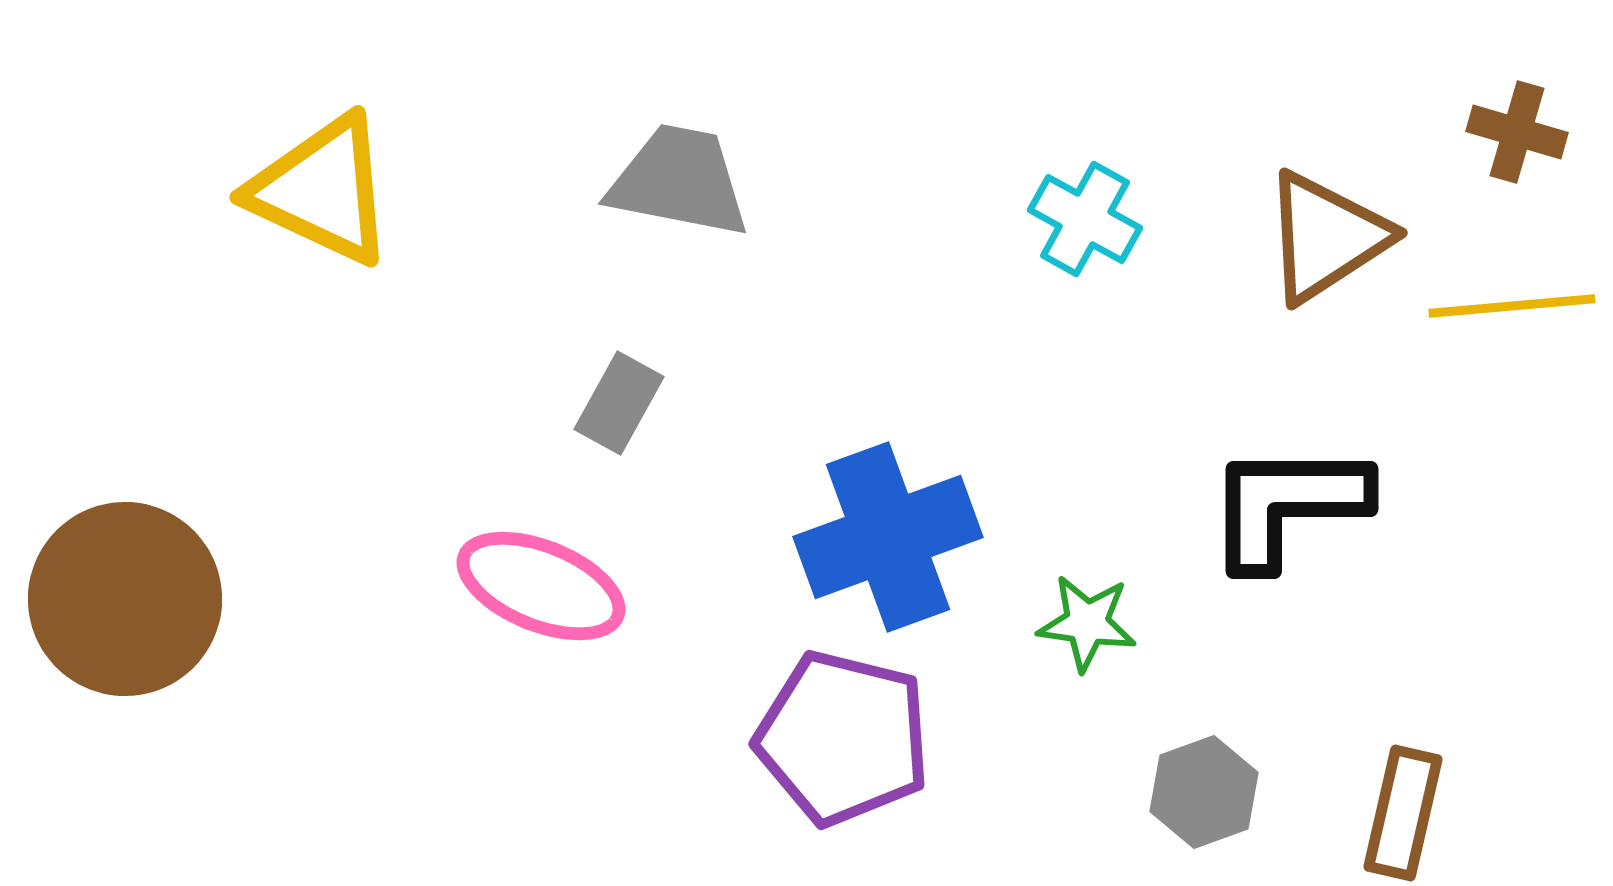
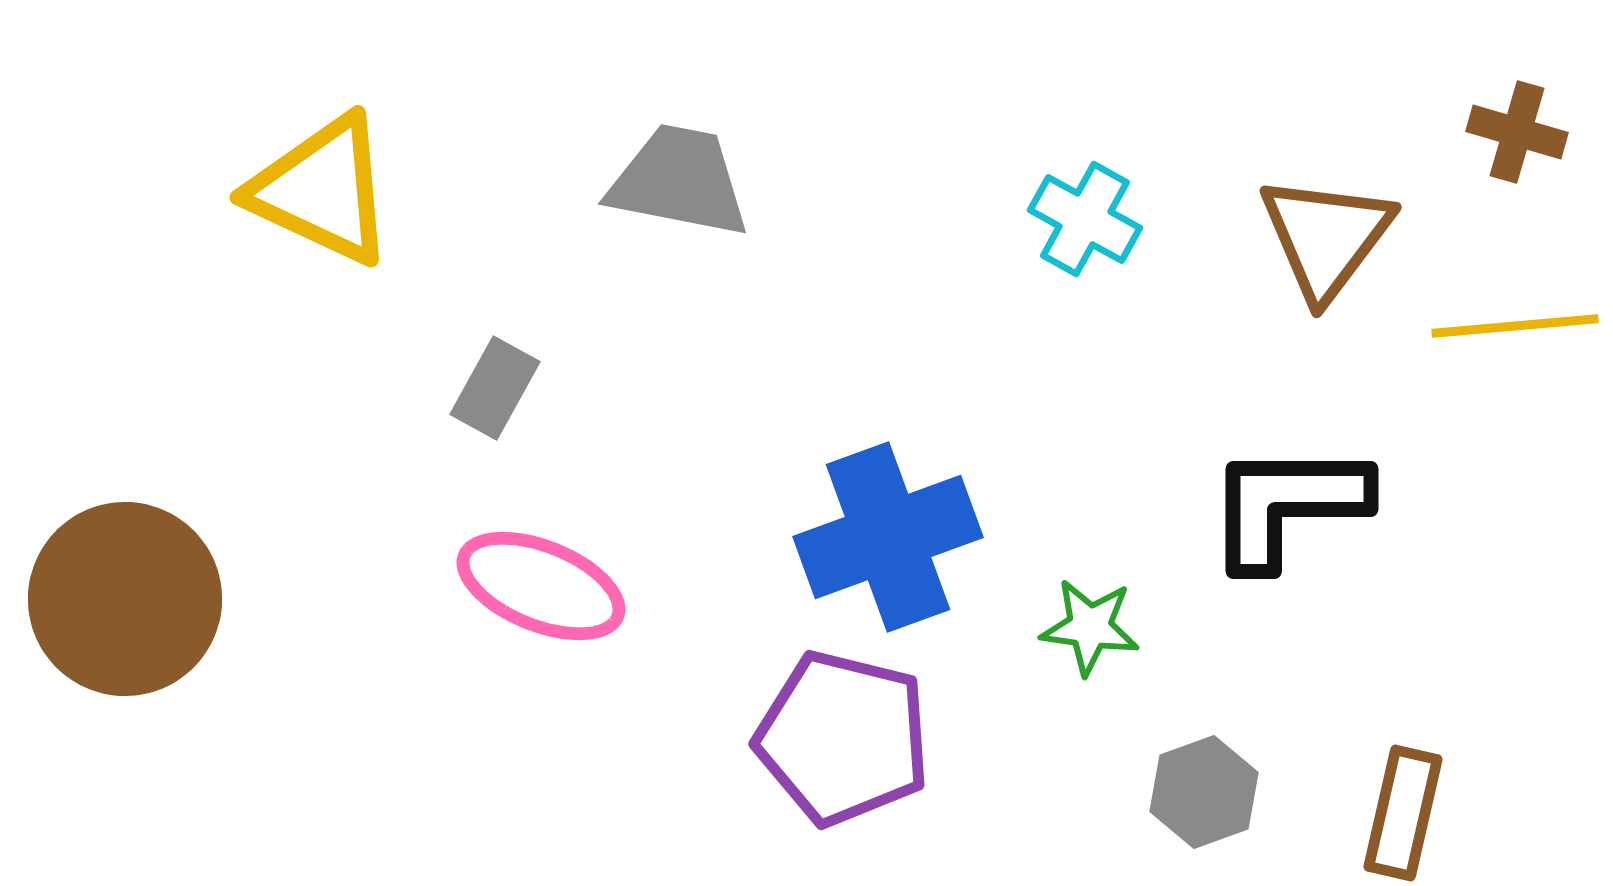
brown triangle: rotated 20 degrees counterclockwise
yellow line: moved 3 px right, 20 px down
gray rectangle: moved 124 px left, 15 px up
green star: moved 3 px right, 4 px down
